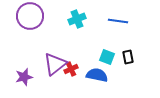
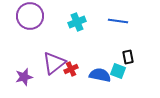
cyan cross: moved 3 px down
cyan square: moved 11 px right, 14 px down
purple triangle: moved 1 px left, 1 px up
blue semicircle: moved 3 px right
